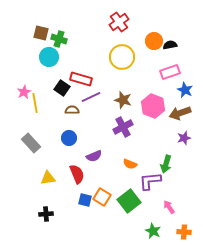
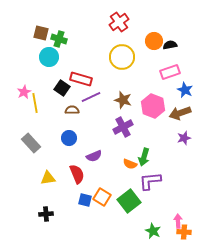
green arrow: moved 22 px left, 7 px up
pink arrow: moved 9 px right, 14 px down; rotated 32 degrees clockwise
